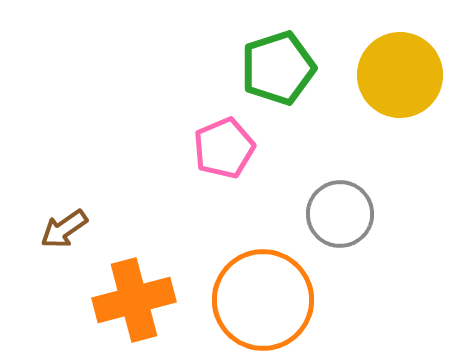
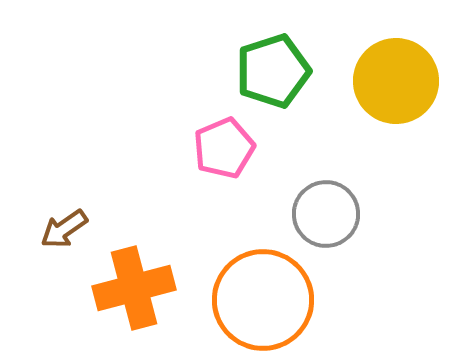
green pentagon: moved 5 px left, 3 px down
yellow circle: moved 4 px left, 6 px down
gray circle: moved 14 px left
orange cross: moved 12 px up
